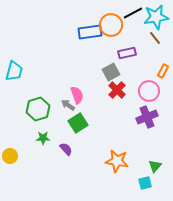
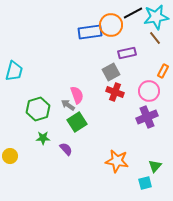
red cross: moved 2 px left, 2 px down; rotated 24 degrees counterclockwise
green square: moved 1 px left, 1 px up
